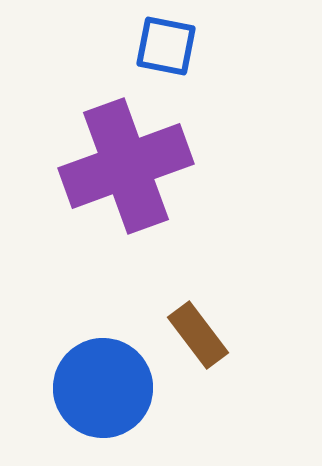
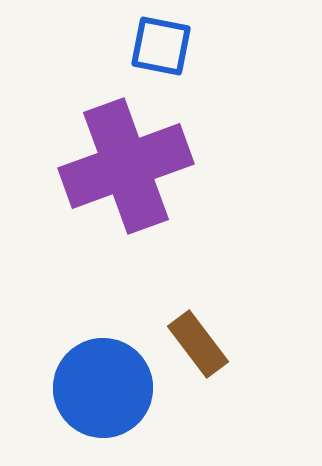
blue square: moved 5 px left
brown rectangle: moved 9 px down
